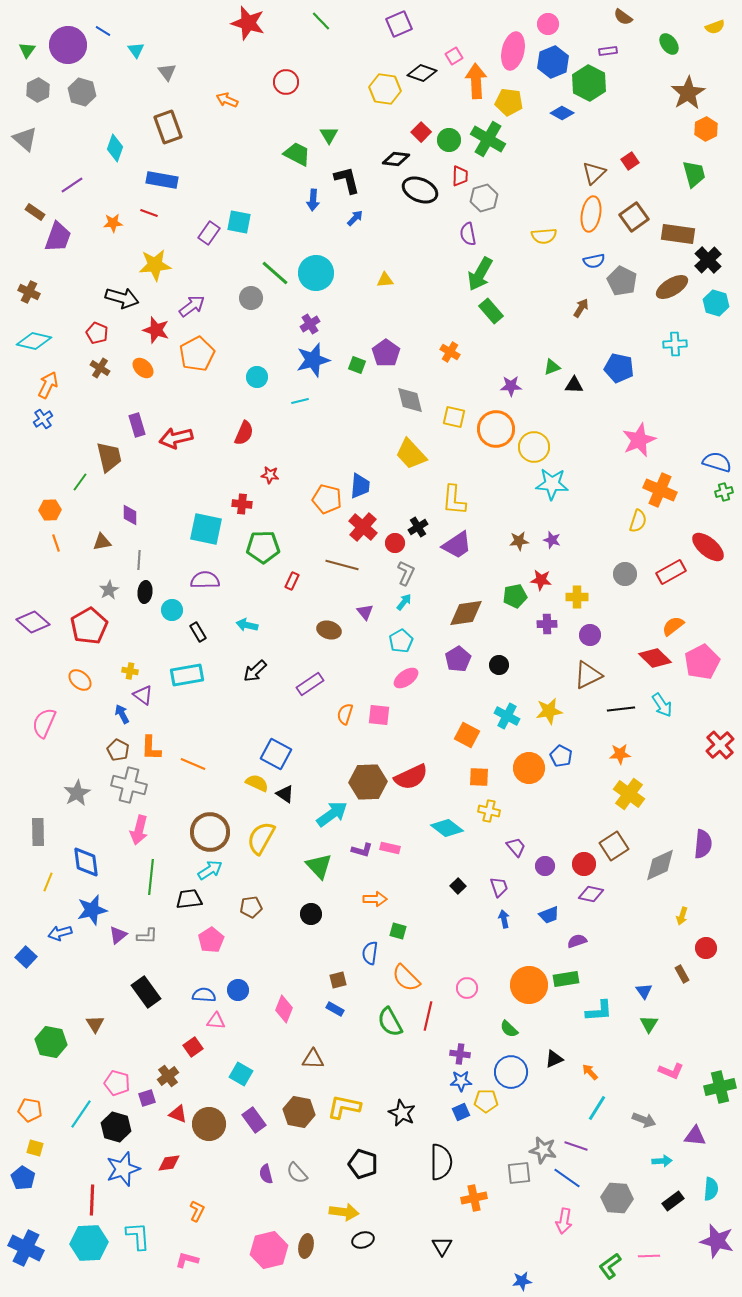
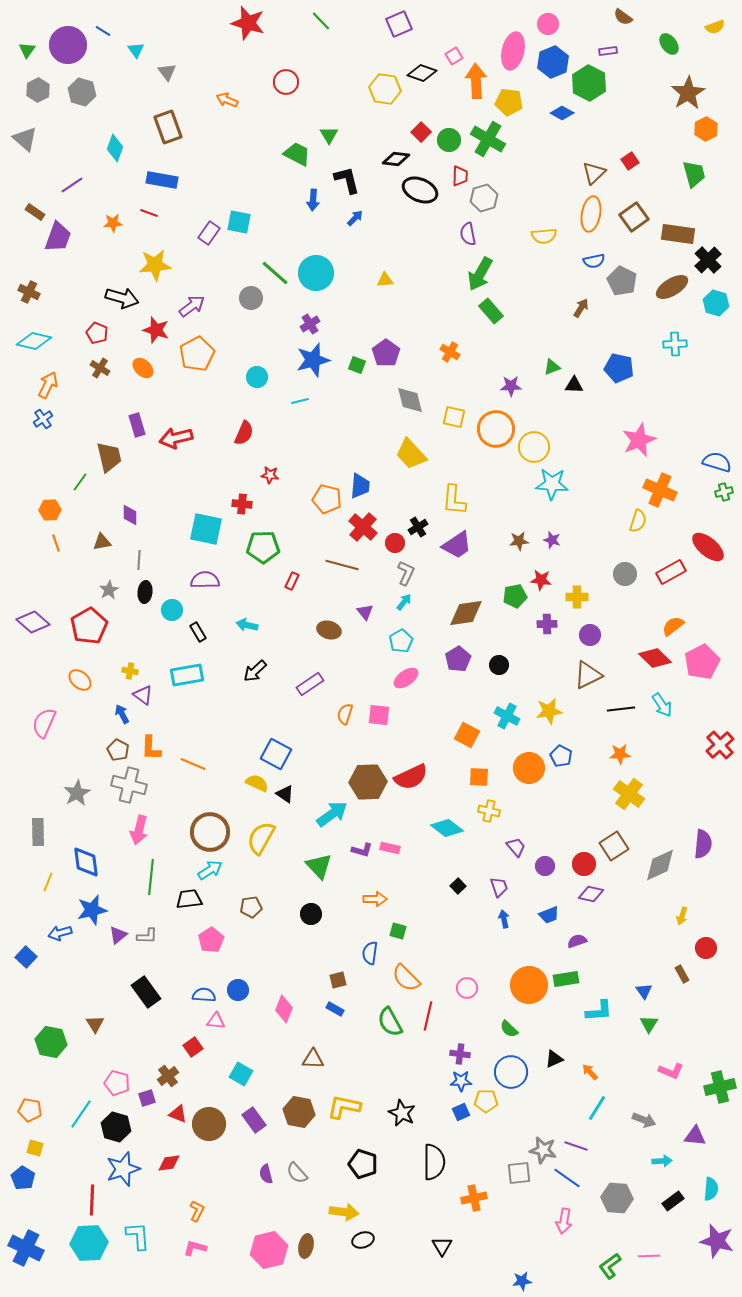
black semicircle at (441, 1162): moved 7 px left
pink L-shape at (187, 1260): moved 8 px right, 12 px up
